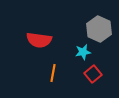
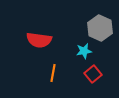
gray hexagon: moved 1 px right, 1 px up
cyan star: moved 1 px right, 1 px up
